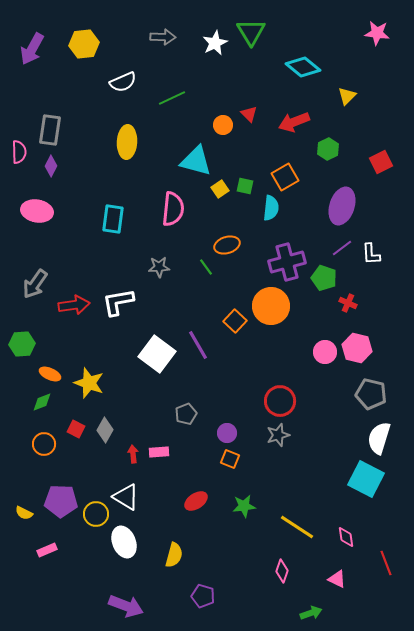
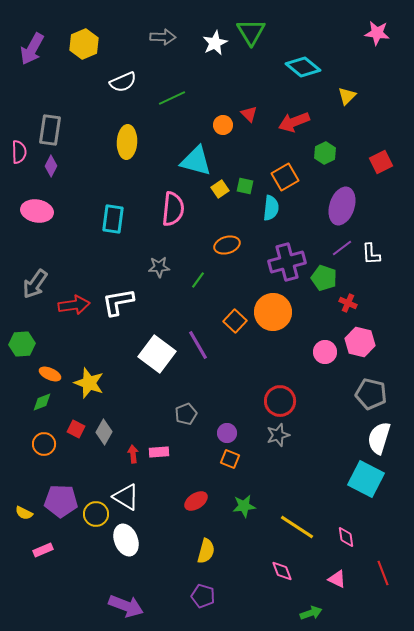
yellow hexagon at (84, 44): rotated 16 degrees counterclockwise
green hexagon at (328, 149): moved 3 px left, 4 px down
green line at (206, 267): moved 8 px left, 13 px down; rotated 72 degrees clockwise
orange circle at (271, 306): moved 2 px right, 6 px down
pink hexagon at (357, 348): moved 3 px right, 6 px up
gray diamond at (105, 430): moved 1 px left, 2 px down
white ellipse at (124, 542): moved 2 px right, 2 px up
pink rectangle at (47, 550): moved 4 px left
yellow semicircle at (174, 555): moved 32 px right, 4 px up
red line at (386, 563): moved 3 px left, 10 px down
pink diamond at (282, 571): rotated 40 degrees counterclockwise
